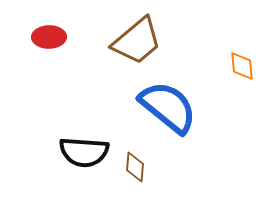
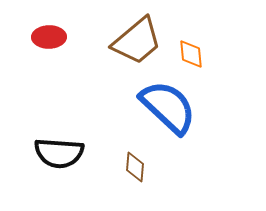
orange diamond: moved 51 px left, 12 px up
blue semicircle: rotated 4 degrees clockwise
black semicircle: moved 25 px left, 1 px down
